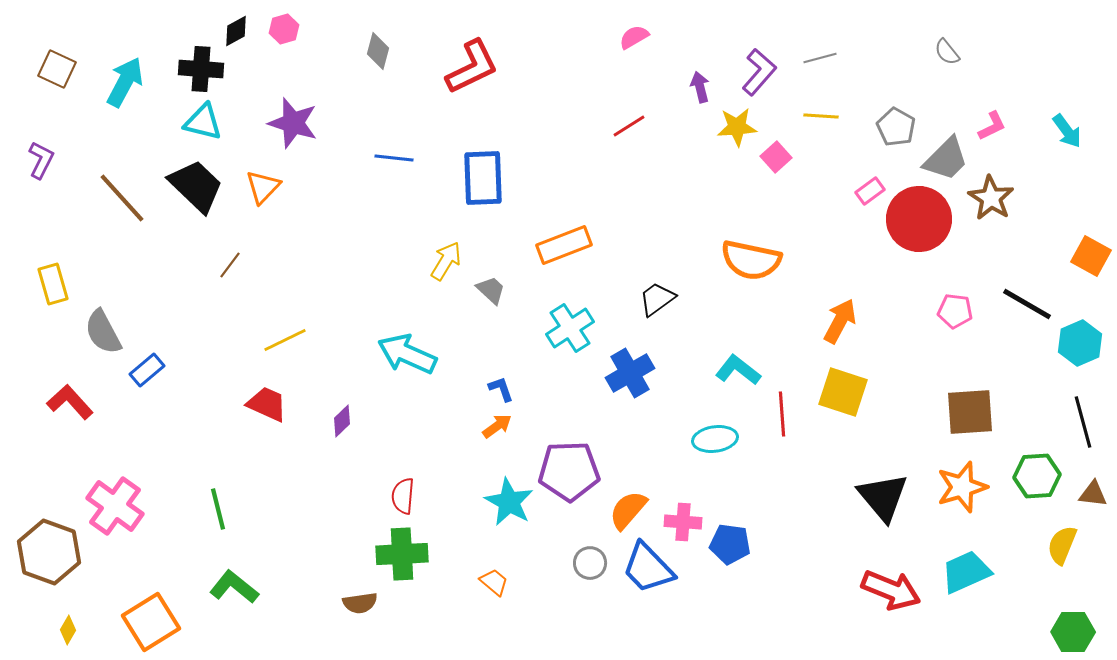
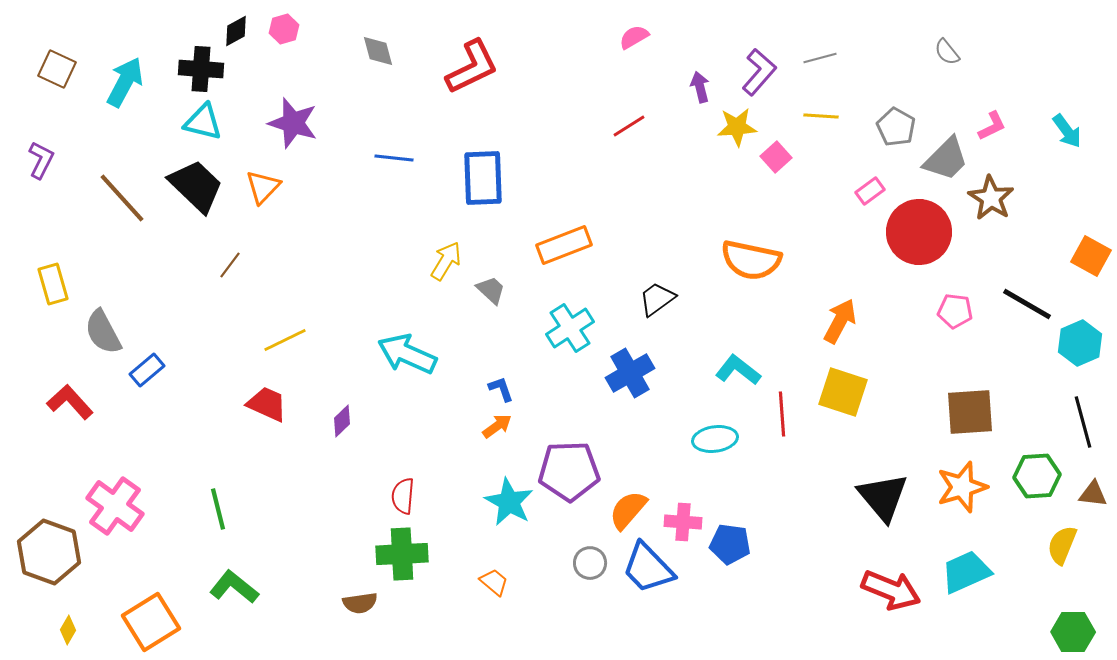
gray diamond at (378, 51): rotated 30 degrees counterclockwise
red circle at (919, 219): moved 13 px down
